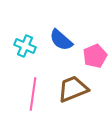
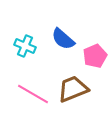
blue semicircle: moved 2 px right, 1 px up
pink line: rotated 68 degrees counterclockwise
